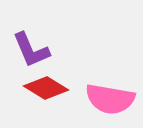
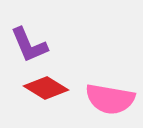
purple L-shape: moved 2 px left, 5 px up
